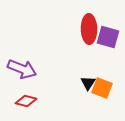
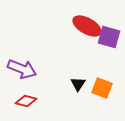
red ellipse: moved 2 px left, 3 px up; rotated 60 degrees counterclockwise
purple square: moved 1 px right
black triangle: moved 10 px left, 1 px down
